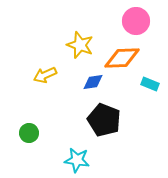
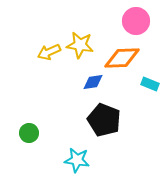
yellow star: rotated 12 degrees counterclockwise
yellow arrow: moved 4 px right, 23 px up
